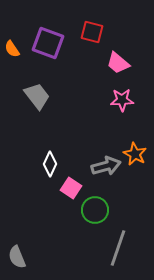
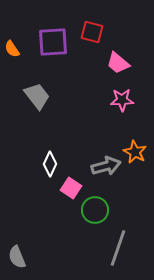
purple square: moved 5 px right, 1 px up; rotated 24 degrees counterclockwise
orange star: moved 2 px up
